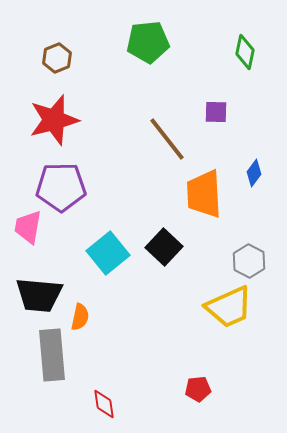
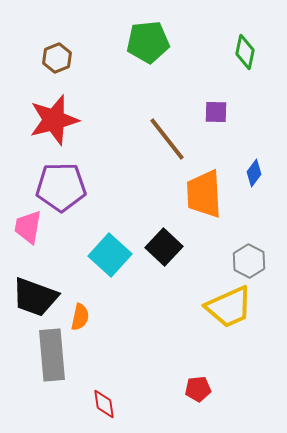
cyan square: moved 2 px right, 2 px down; rotated 9 degrees counterclockwise
black trapezoid: moved 4 px left, 2 px down; rotated 15 degrees clockwise
